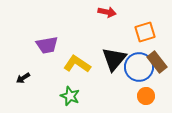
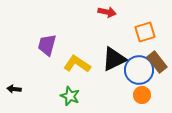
purple trapezoid: rotated 115 degrees clockwise
black triangle: rotated 24 degrees clockwise
blue circle: moved 3 px down
black arrow: moved 9 px left, 11 px down; rotated 40 degrees clockwise
orange circle: moved 4 px left, 1 px up
